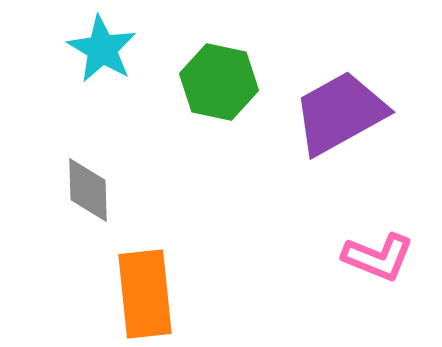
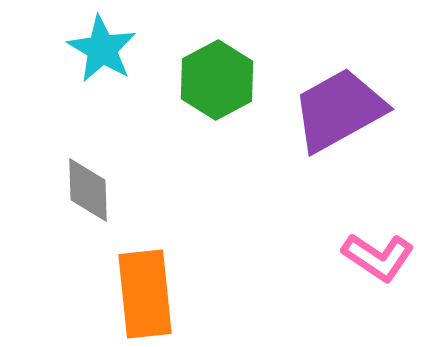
green hexagon: moved 2 px left, 2 px up; rotated 20 degrees clockwise
purple trapezoid: moved 1 px left, 3 px up
pink L-shape: rotated 12 degrees clockwise
